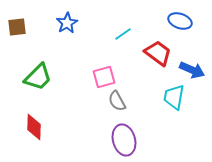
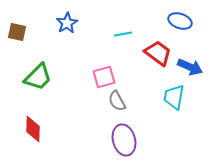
brown square: moved 5 px down; rotated 18 degrees clockwise
cyan line: rotated 24 degrees clockwise
blue arrow: moved 2 px left, 3 px up
red diamond: moved 1 px left, 2 px down
